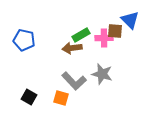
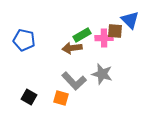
green rectangle: moved 1 px right
